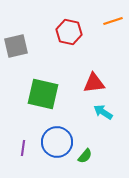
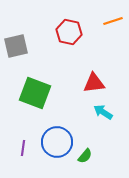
green square: moved 8 px left, 1 px up; rotated 8 degrees clockwise
